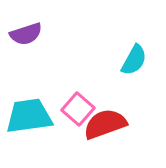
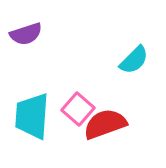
cyan semicircle: rotated 16 degrees clockwise
cyan trapezoid: moved 3 px right; rotated 78 degrees counterclockwise
